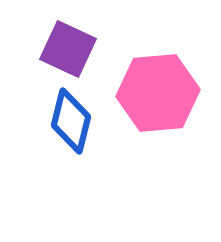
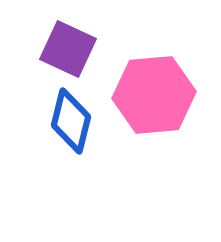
pink hexagon: moved 4 px left, 2 px down
